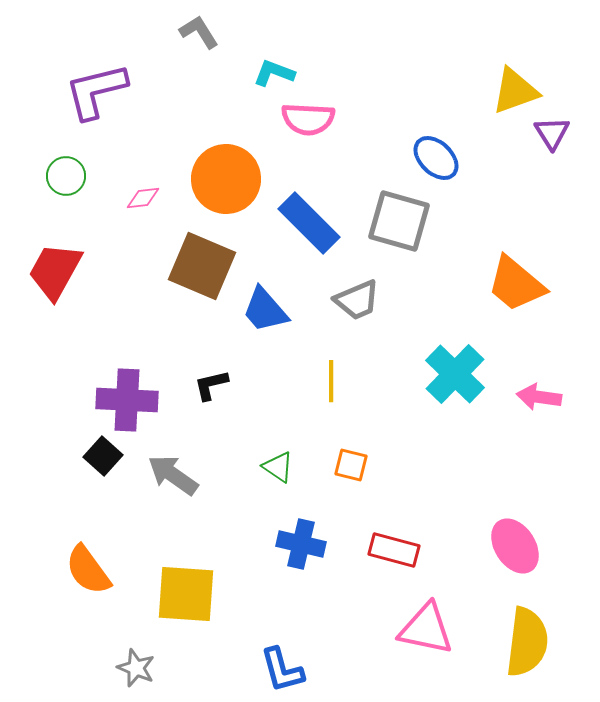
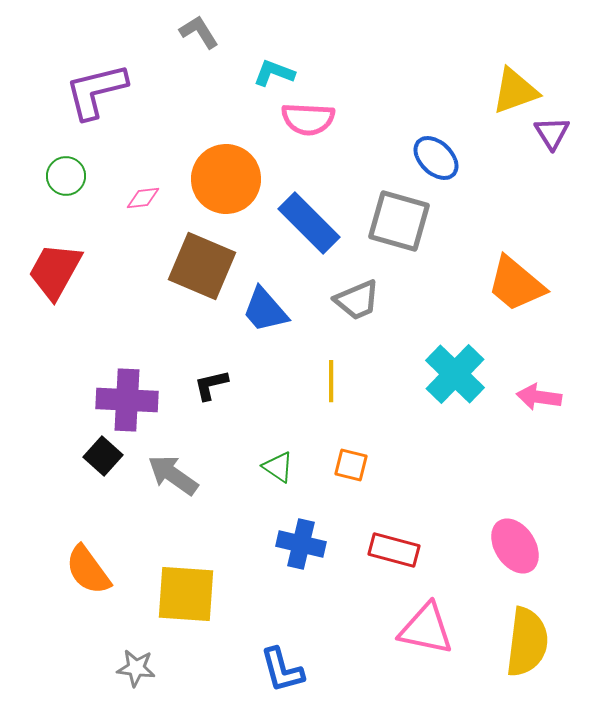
gray star: rotated 15 degrees counterclockwise
